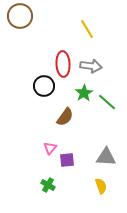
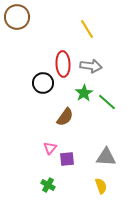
brown circle: moved 3 px left, 1 px down
black circle: moved 1 px left, 3 px up
purple square: moved 1 px up
